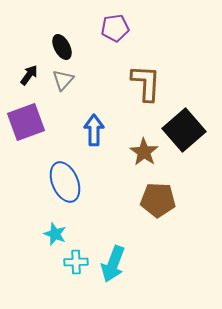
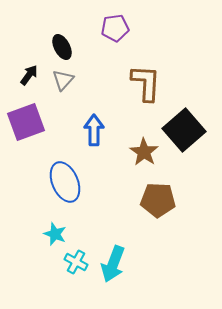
cyan cross: rotated 30 degrees clockwise
